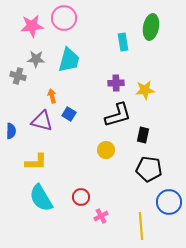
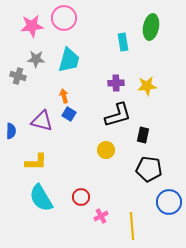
yellow star: moved 2 px right, 4 px up
orange arrow: moved 12 px right
yellow line: moved 9 px left
